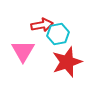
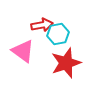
pink triangle: rotated 25 degrees counterclockwise
red star: moved 1 px left, 1 px down
